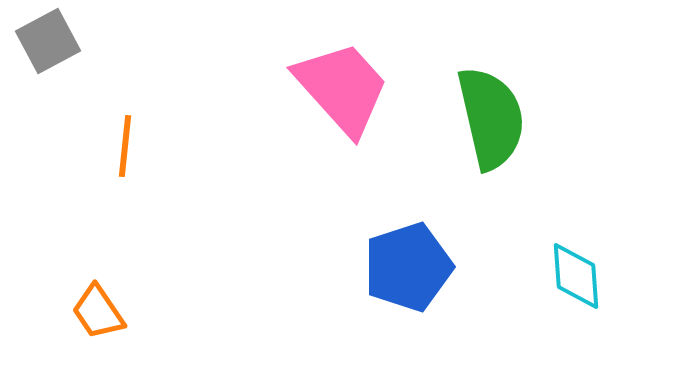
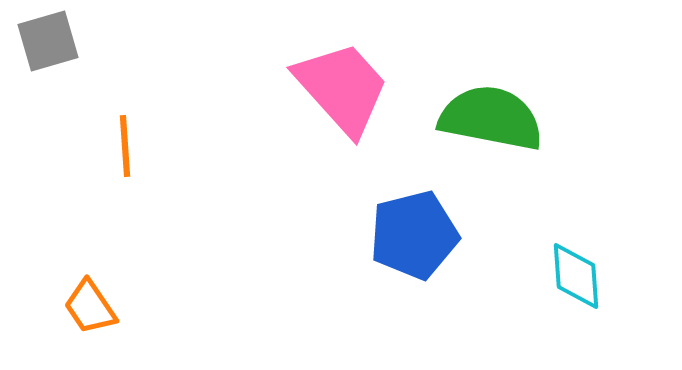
gray square: rotated 12 degrees clockwise
green semicircle: rotated 66 degrees counterclockwise
orange line: rotated 10 degrees counterclockwise
blue pentagon: moved 6 px right, 32 px up; rotated 4 degrees clockwise
orange trapezoid: moved 8 px left, 5 px up
